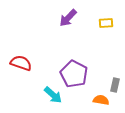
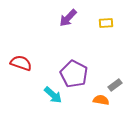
gray rectangle: rotated 40 degrees clockwise
